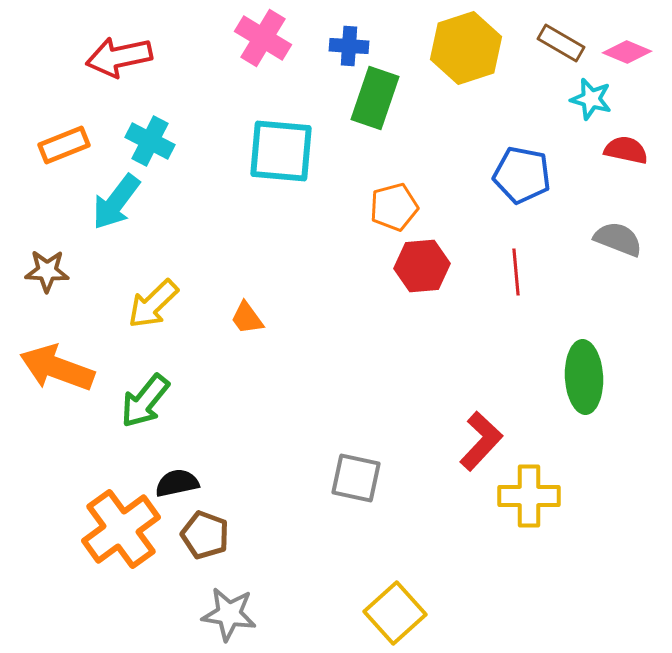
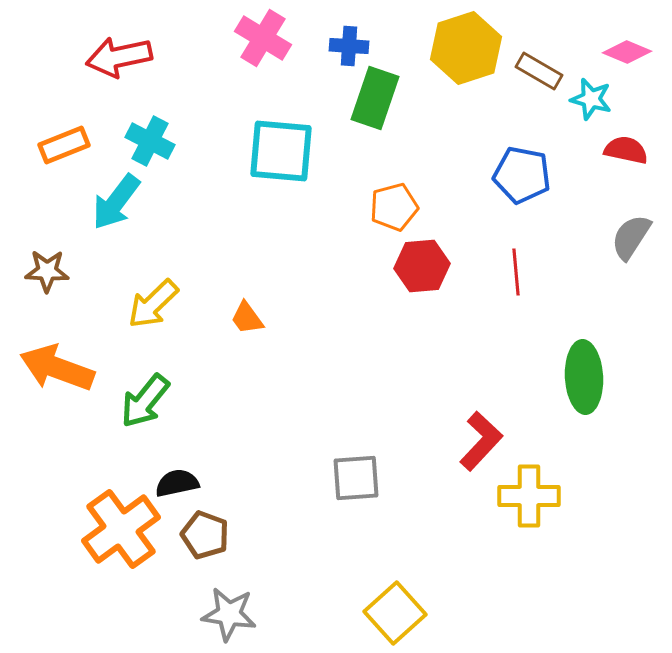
brown rectangle: moved 22 px left, 28 px down
gray semicircle: moved 13 px right, 2 px up; rotated 78 degrees counterclockwise
gray square: rotated 16 degrees counterclockwise
